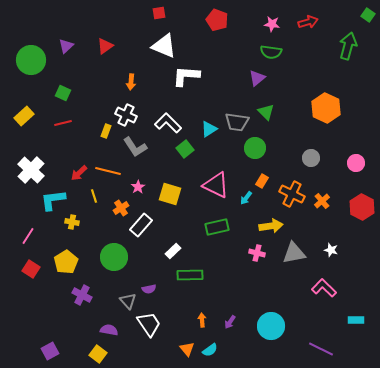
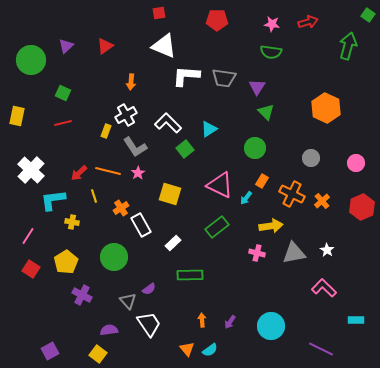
red pentagon at (217, 20): rotated 20 degrees counterclockwise
purple triangle at (257, 78): moved 9 px down; rotated 18 degrees counterclockwise
white cross at (126, 115): rotated 35 degrees clockwise
yellow rectangle at (24, 116): moved 7 px left; rotated 36 degrees counterclockwise
gray trapezoid at (237, 122): moved 13 px left, 44 px up
pink triangle at (216, 185): moved 4 px right
pink star at (138, 187): moved 14 px up
red hexagon at (362, 207): rotated 10 degrees clockwise
white rectangle at (141, 225): rotated 70 degrees counterclockwise
green rectangle at (217, 227): rotated 25 degrees counterclockwise
white star at (331, 250): moved 4 px left; rotated 16 degrees clockwise
white rectangle at (173, 251): moved 8 px up
purple semicircle at (149, 289): rotated 24 degrees counterclockwise
purple semicircle at (109, 330): rotated 18 degrees counterclockwise
